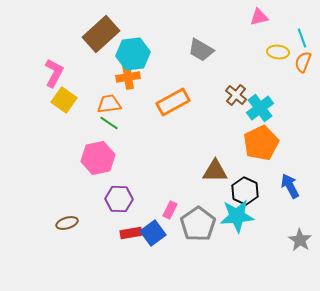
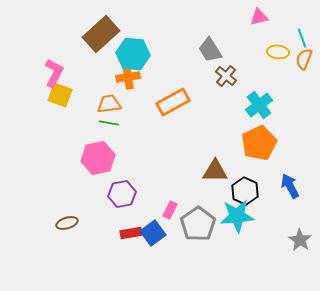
gray trapezoid: moved 9 px right; rotated 28 degrees clockwise
cyan hexagon: rotated 12 degrees clockwise
orange semicircle: moved 1 px right, 3 px up
brown cross: moved 10 px left, 19 px up
yellow square: moved 4 px left, 5 px up; rotated 15 degrees counterclockwise
cyan cross: moved 1 px left, 3 px up
green line: rotated 24 degrees counterclockwise
orange pentagon: moved 2 px left
purple hexagon: moved 3 px right, 5 px up; rotated 12 degrees counterclockwise
